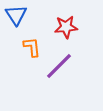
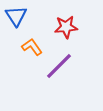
blue triangle: moved 1 px down
orange L-shape: rotated 30 degrees counterclockwise
